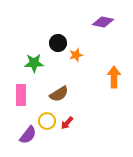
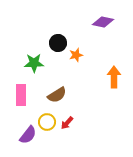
brown semicircle: moved 2 px left, 1 px down
yellow circle: moved 1 px down
